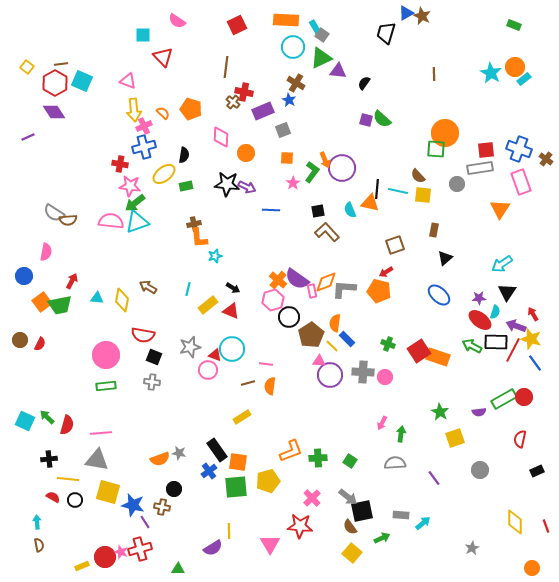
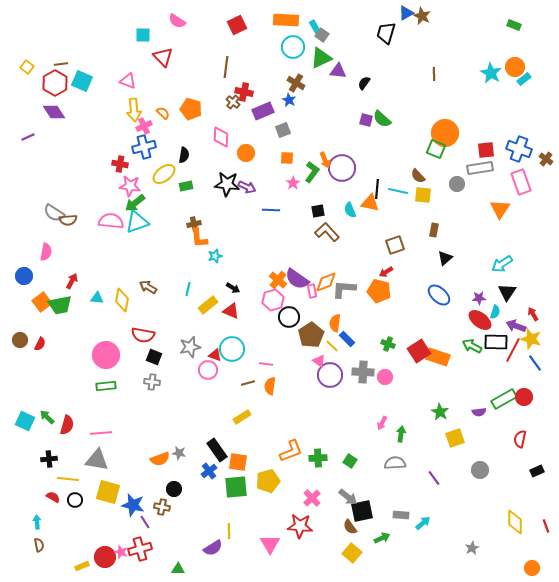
green square at (436, 149): rotated 18 degrees clockwise
pink triangle at (319, 361): rotated 32 degrees clockwise
